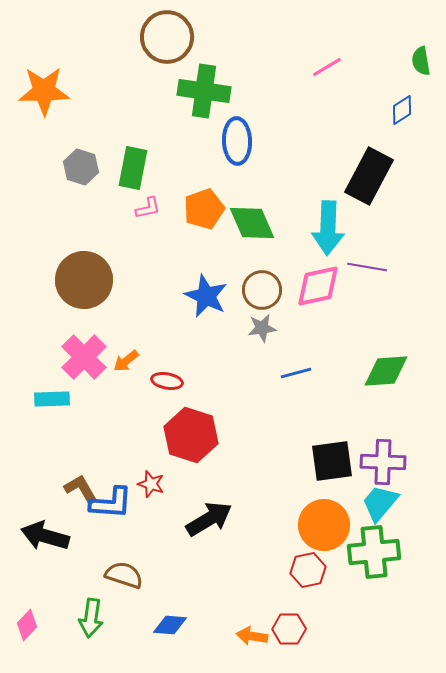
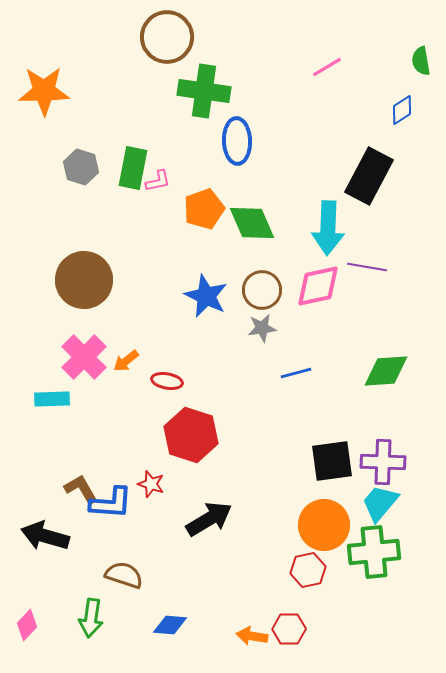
pink L-shape at (148, 208): moved 10 px right, 27 px up
